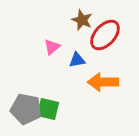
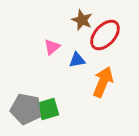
orange arrow: rotated 112 degrees clockwise
green square: rotated 30 degrees counterclockwise
